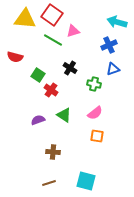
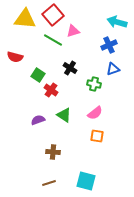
red square: moved 1 px right; rotated 15 degrees clockwise
